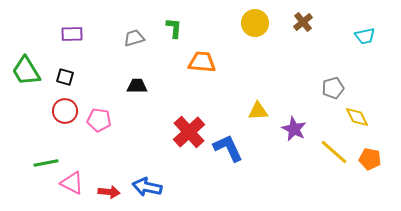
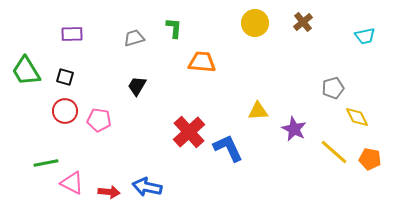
black trapezoid: rotated 60 degrees counterclockwise
